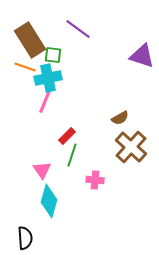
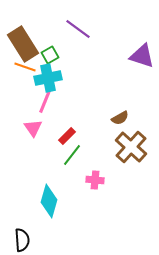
brown rectangle: moved 7 px left, 4 px down
green square: moved 3 px left; rotated 36 degrees counterclockwise
green line: rotated 20 degrees clockwise
pink triangle: moved 9 px left, 42 px up
black semicircle: moved 3 px left, 2 px down
